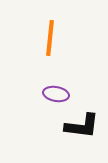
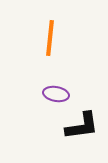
black L-shape: rotated 15 degrees counterclockwise
